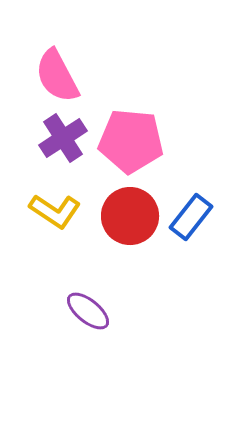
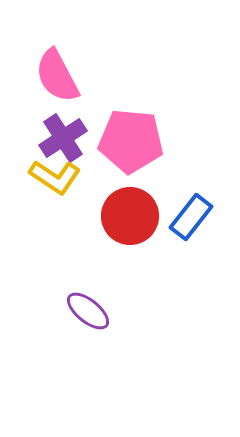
yellow L-shape: moved 34 px up
